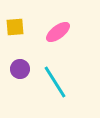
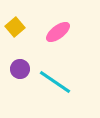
yellow square: rotated 36 degrees counterclockwise
cyan line: rotated 24 degrees counterclockwise
